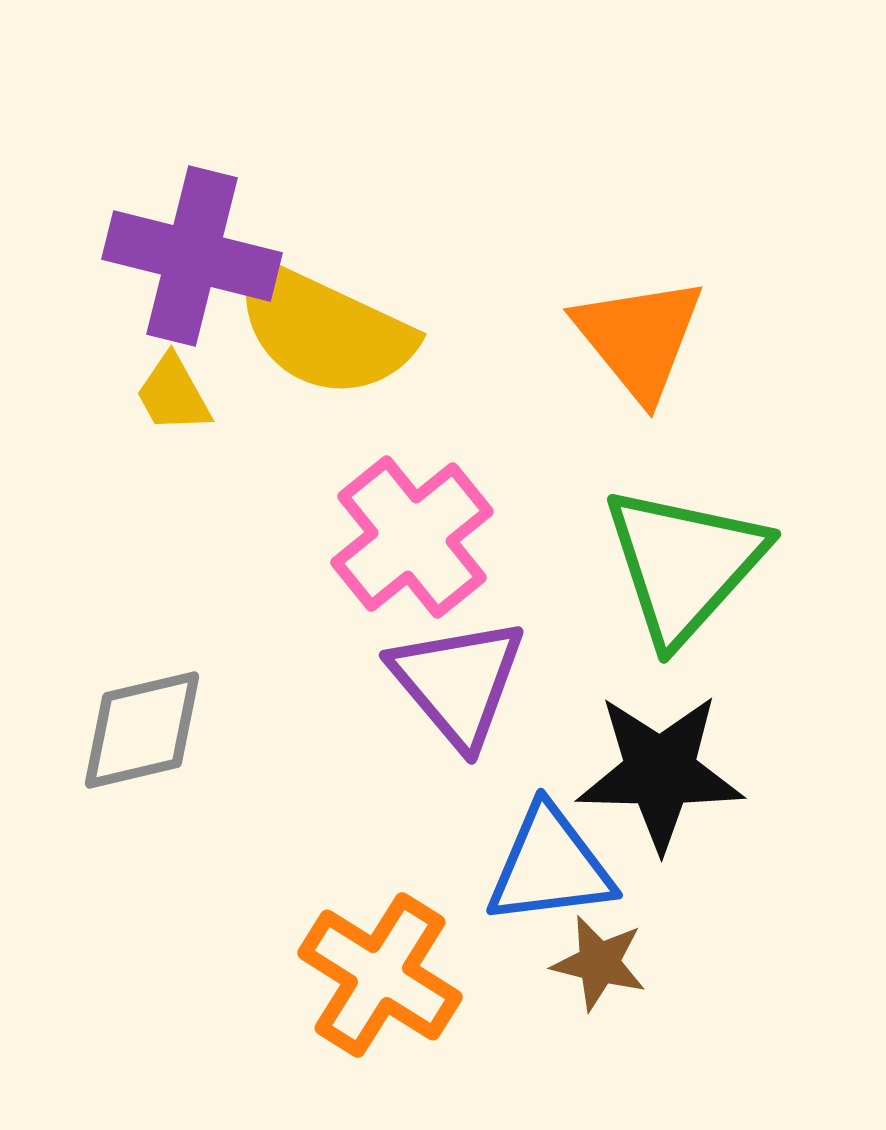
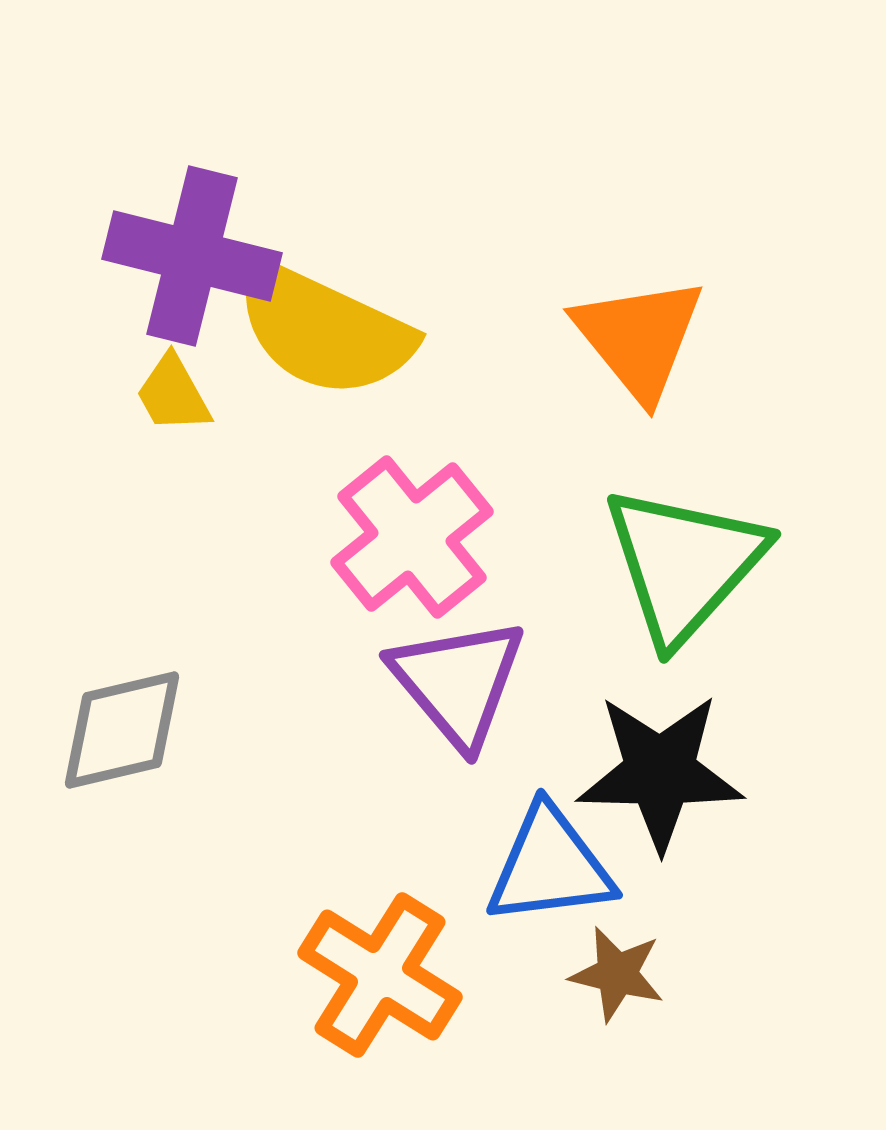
gray diamond: moved 20 px left
brown star: moved 18 px right, 11 px down
